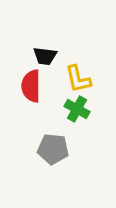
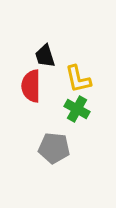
black trapezoid: rotated 65 degrees clockwise
gray pentagon: moved 1 px right, 1 px up
